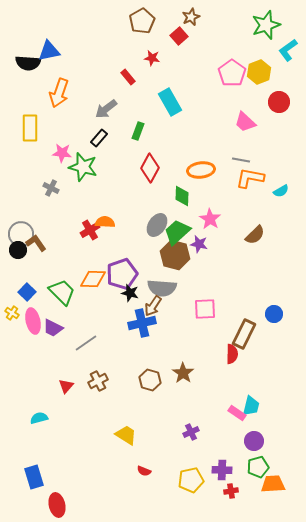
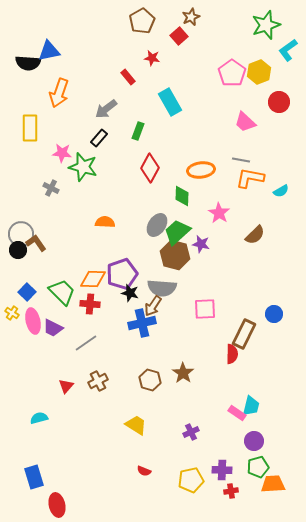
pink star at (210, 219): moved 9 px right, 6 px up
red cross at (90, 230): moved 74 px down; rotated 36 degrees clockwise
purple star at (199, 244): moved 2 px right
yellow trapezoid at (126, 435): moved 10 px right, 10 px up
